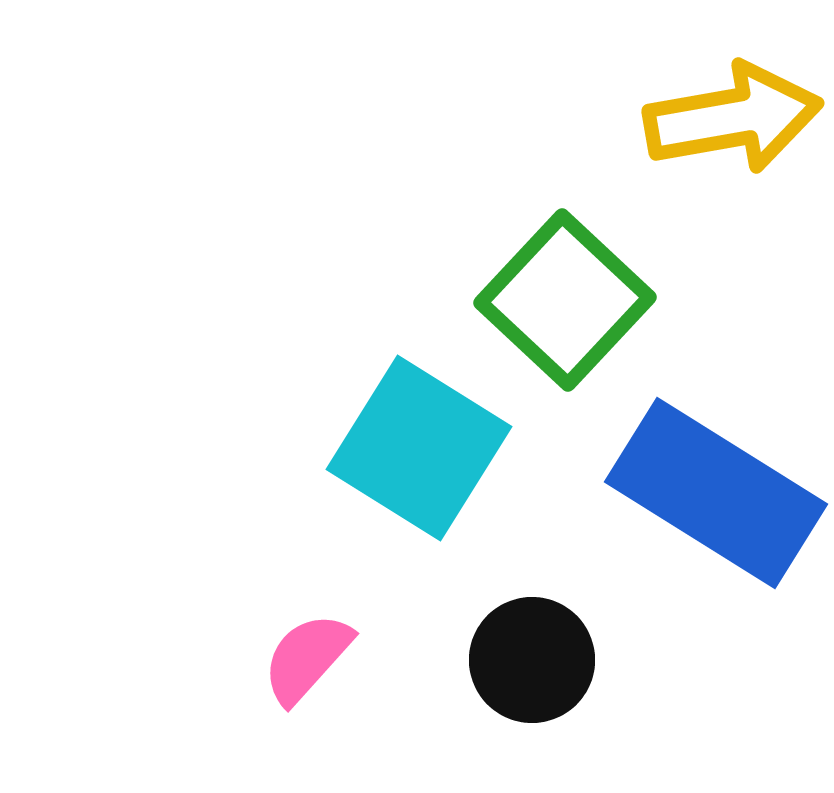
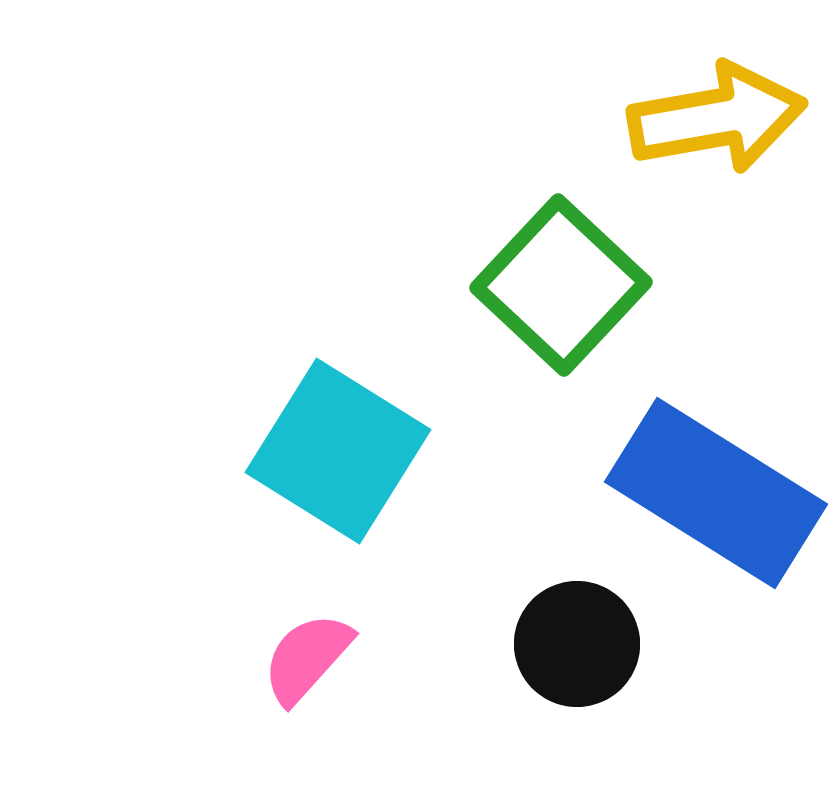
yellow arrow: moved 16 px left
green square: moved 4 px left, 15 px up
cyan square: moved 81 px left, 3 px down
black circle: moved 45 px right, 16 px up
